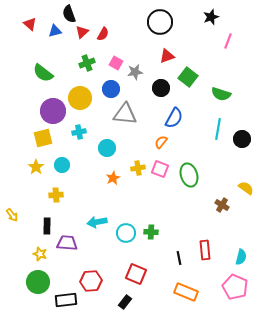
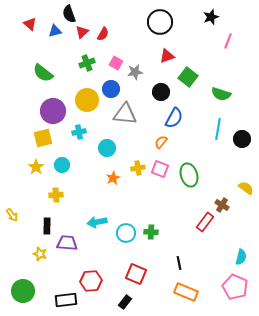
black circle at (161, 88): moved 4 px down
yellow circle at (80, 98): moved 7 px right, 2 px down
red rectangle at (205, 250): moved 28 px up; rotated 42 degrees clockwise
black line at (179, 258): moved 5 px down
green circle at (38, 282): moved 15 px left, 9 px down
